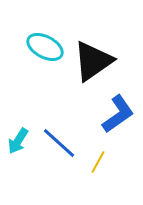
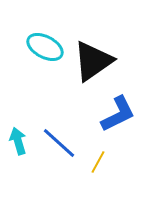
blue L-shape: rotated 9 degrees clockwise
cyan arrow: rotated 132 degrees clockwise
